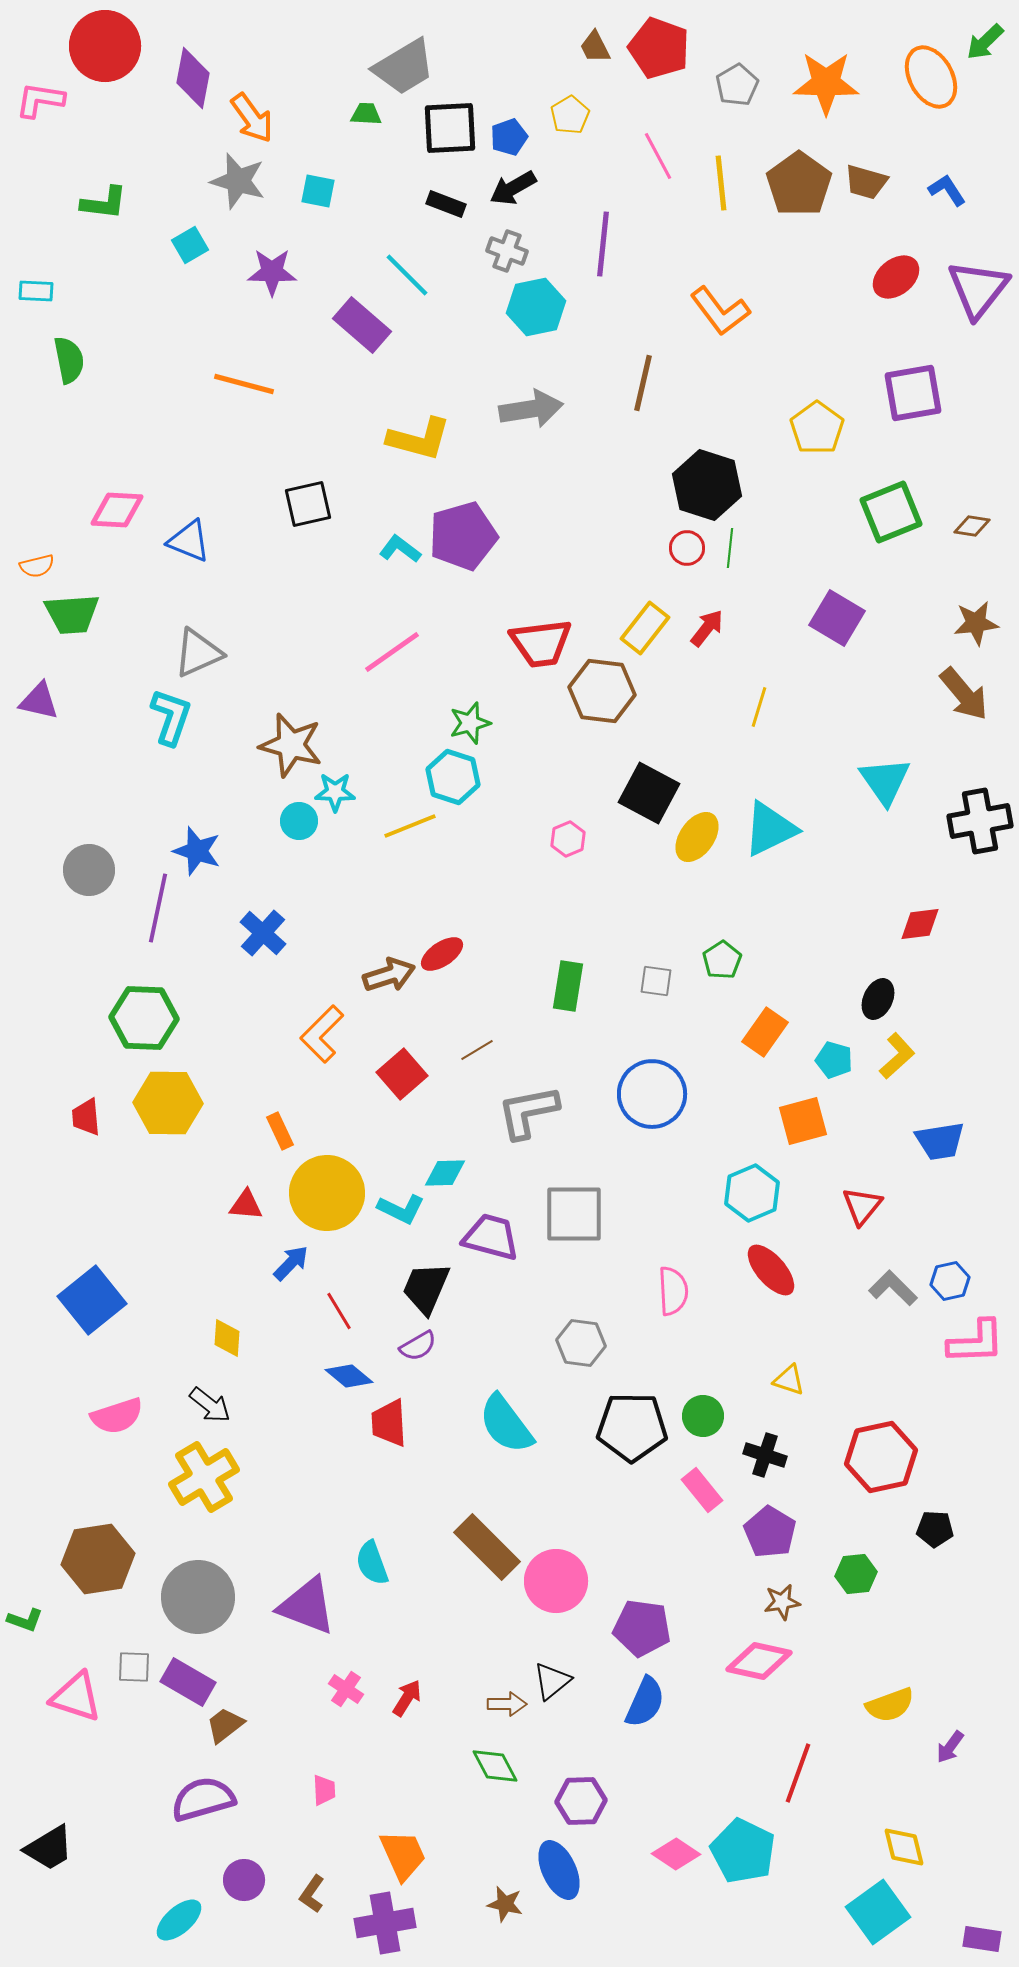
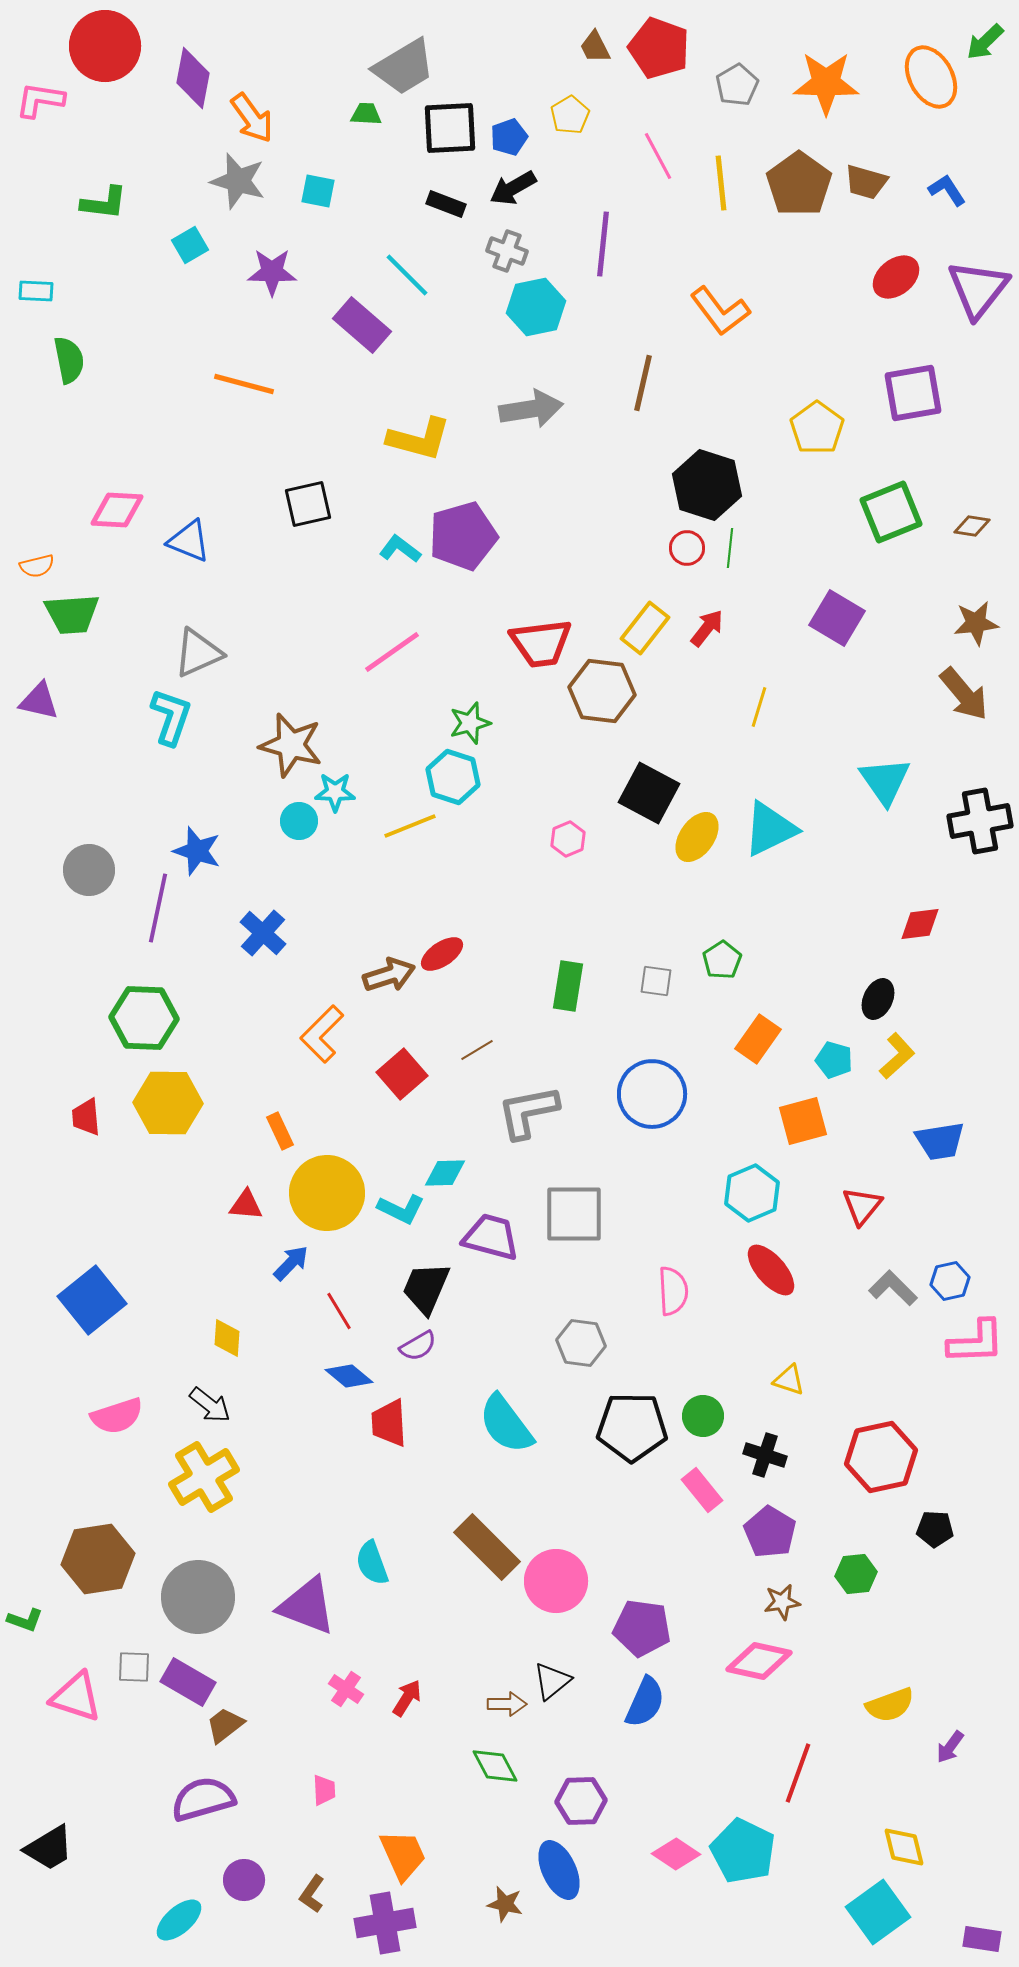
orange rectangle at (765, 1032): moved 7 px left, 7 px down
